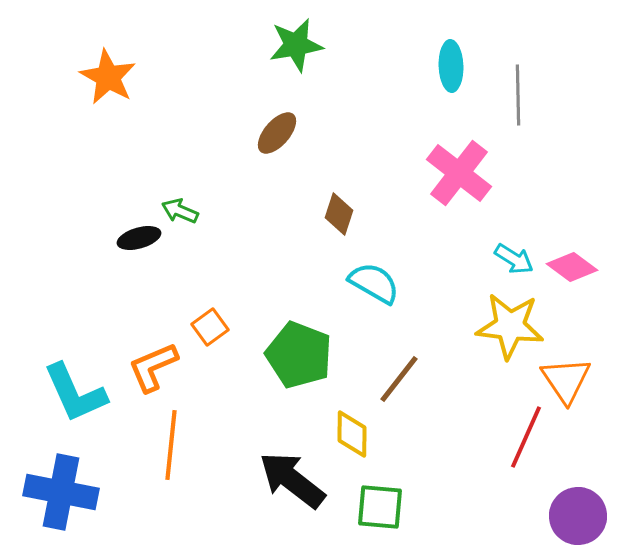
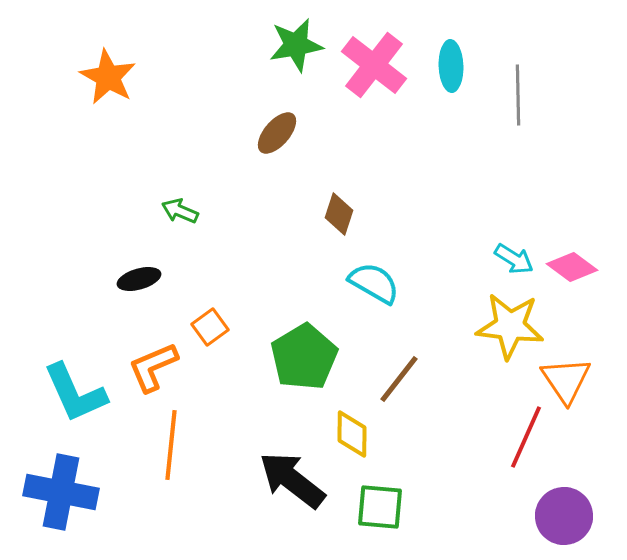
pink cross: moved 85 px left, 108 px up
black ellipse: moved 41 px down
green pentagon: moved 5 px right, 2 px down; rotated 20 degrees clockwise
purple circle: moved 14 px left
